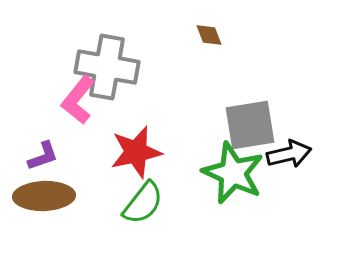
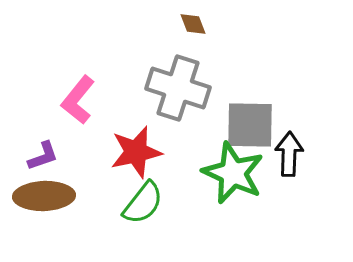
brown diamond: moved 16 px left, 11 px up
gray cross: moved 71 px right, 21 px down; rotated 8 degrees clockwise
gray square: rotated 10 degrees clockwise
black arrow: rotated 75 degrees counterclockwise
